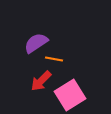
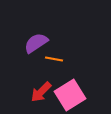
red arrow: moved 11 px down
